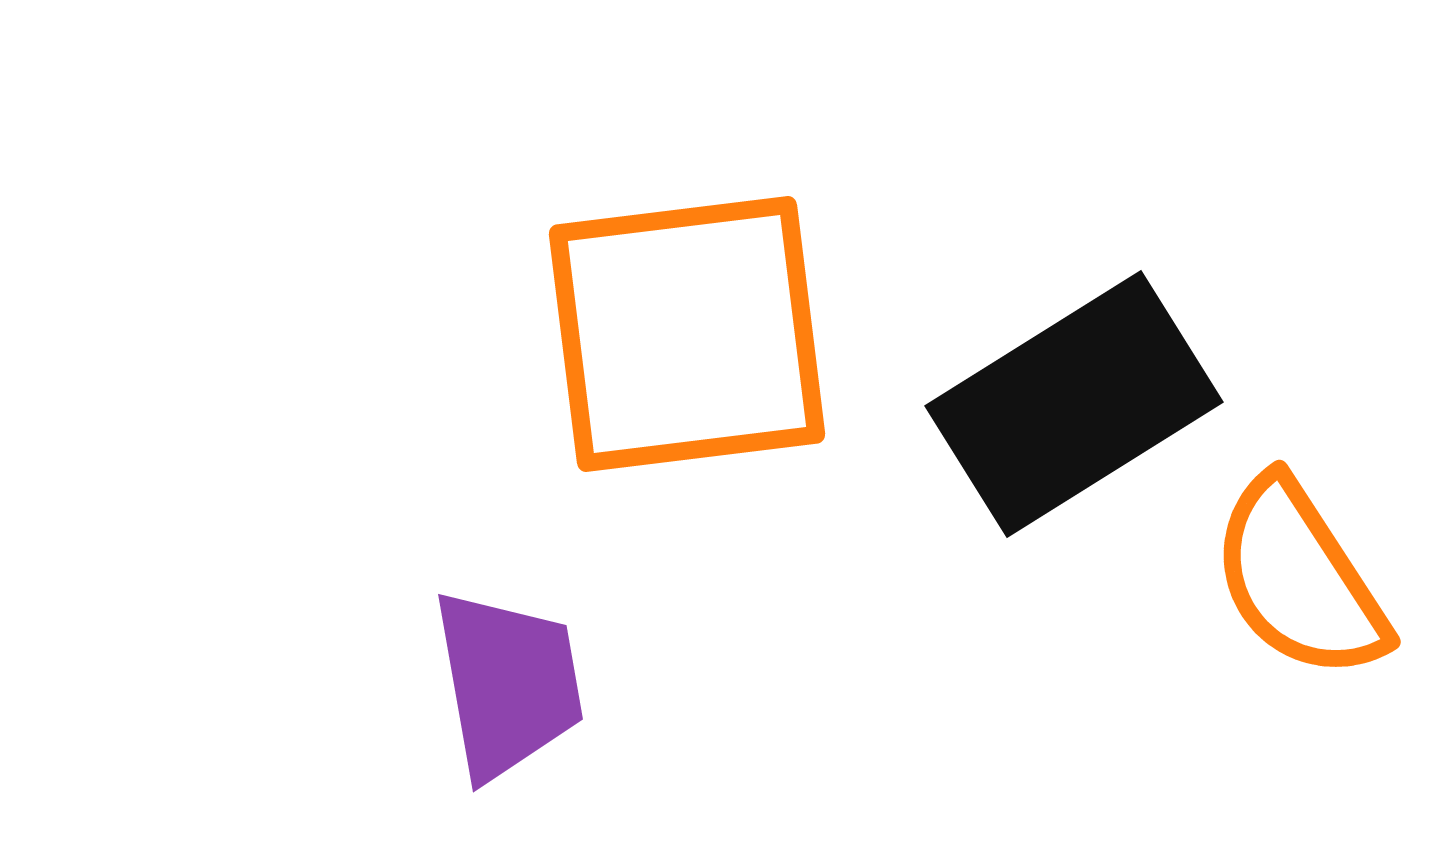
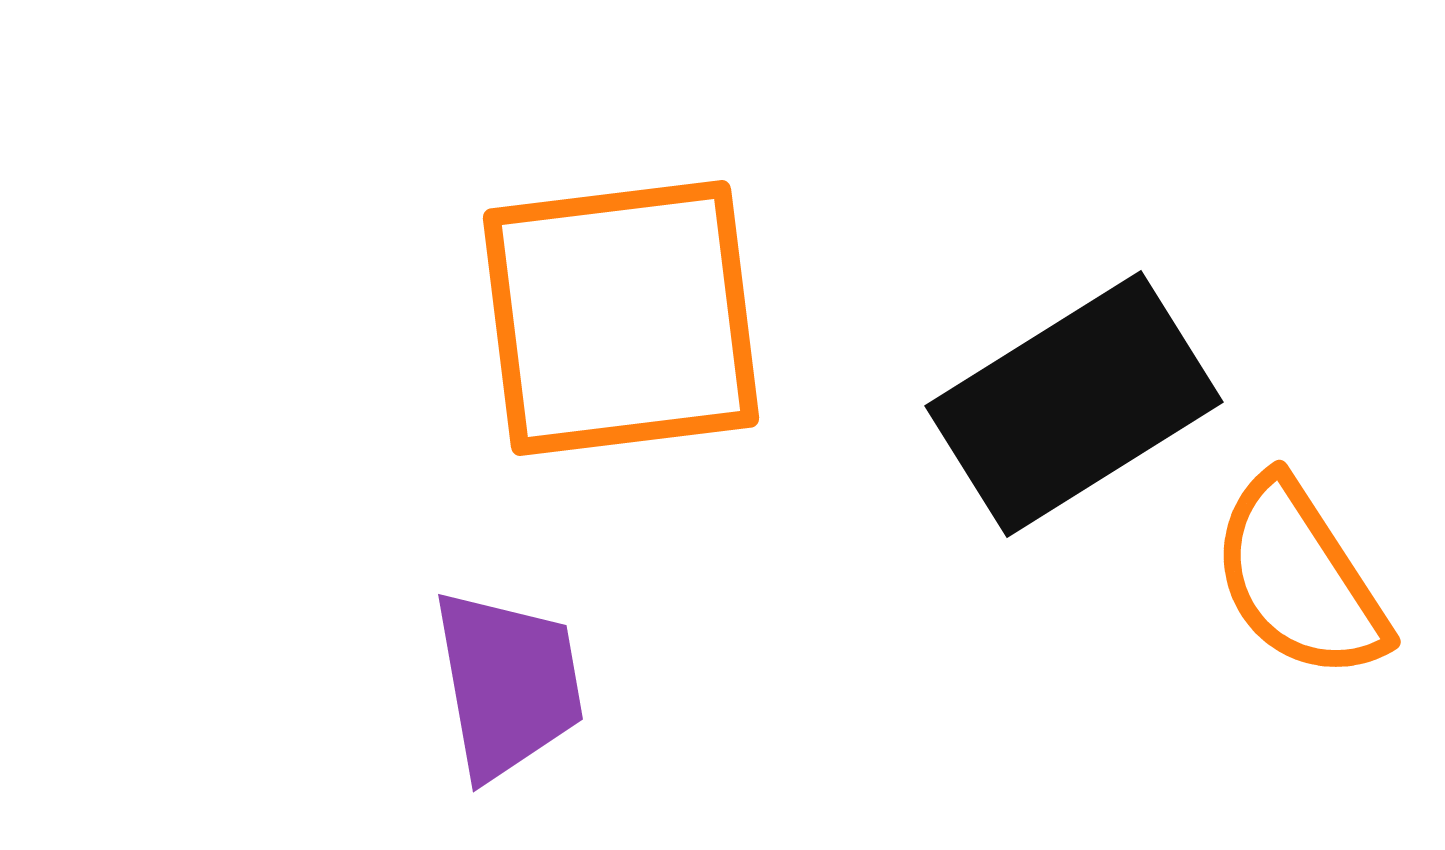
orange square: moved 66 px left, 16 px up
